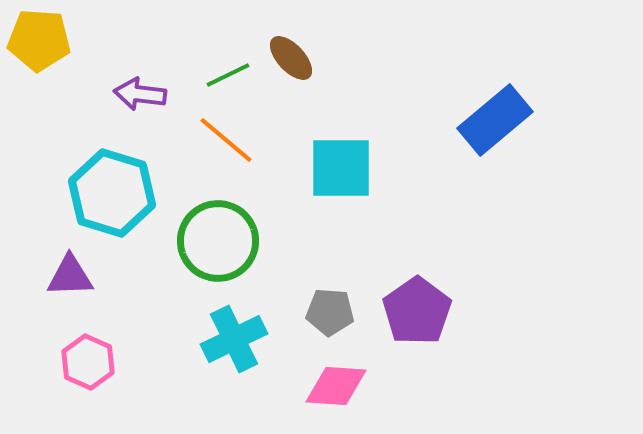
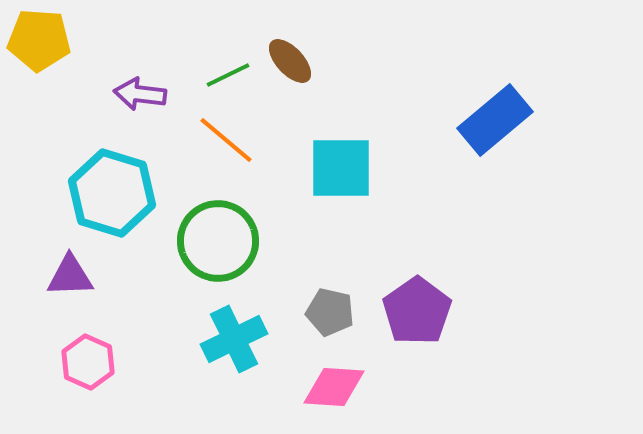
brown ellipse: moved 1 px left, 3 px down
gray pentagon: rotated 9 degrees clockwise
pink diamond: moved 2 px left, 1 px down
